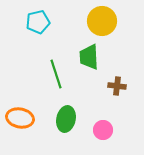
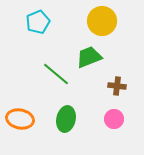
cyan pentagon: rotated 10 degrees counterclockwise
green trapezoid: rotated 72 degrees clockwise
green line: rotated 32 degrees counterclockwise
orange ellipse: moved 1 px down
pink circle: moved 11 px right, 11 px up
